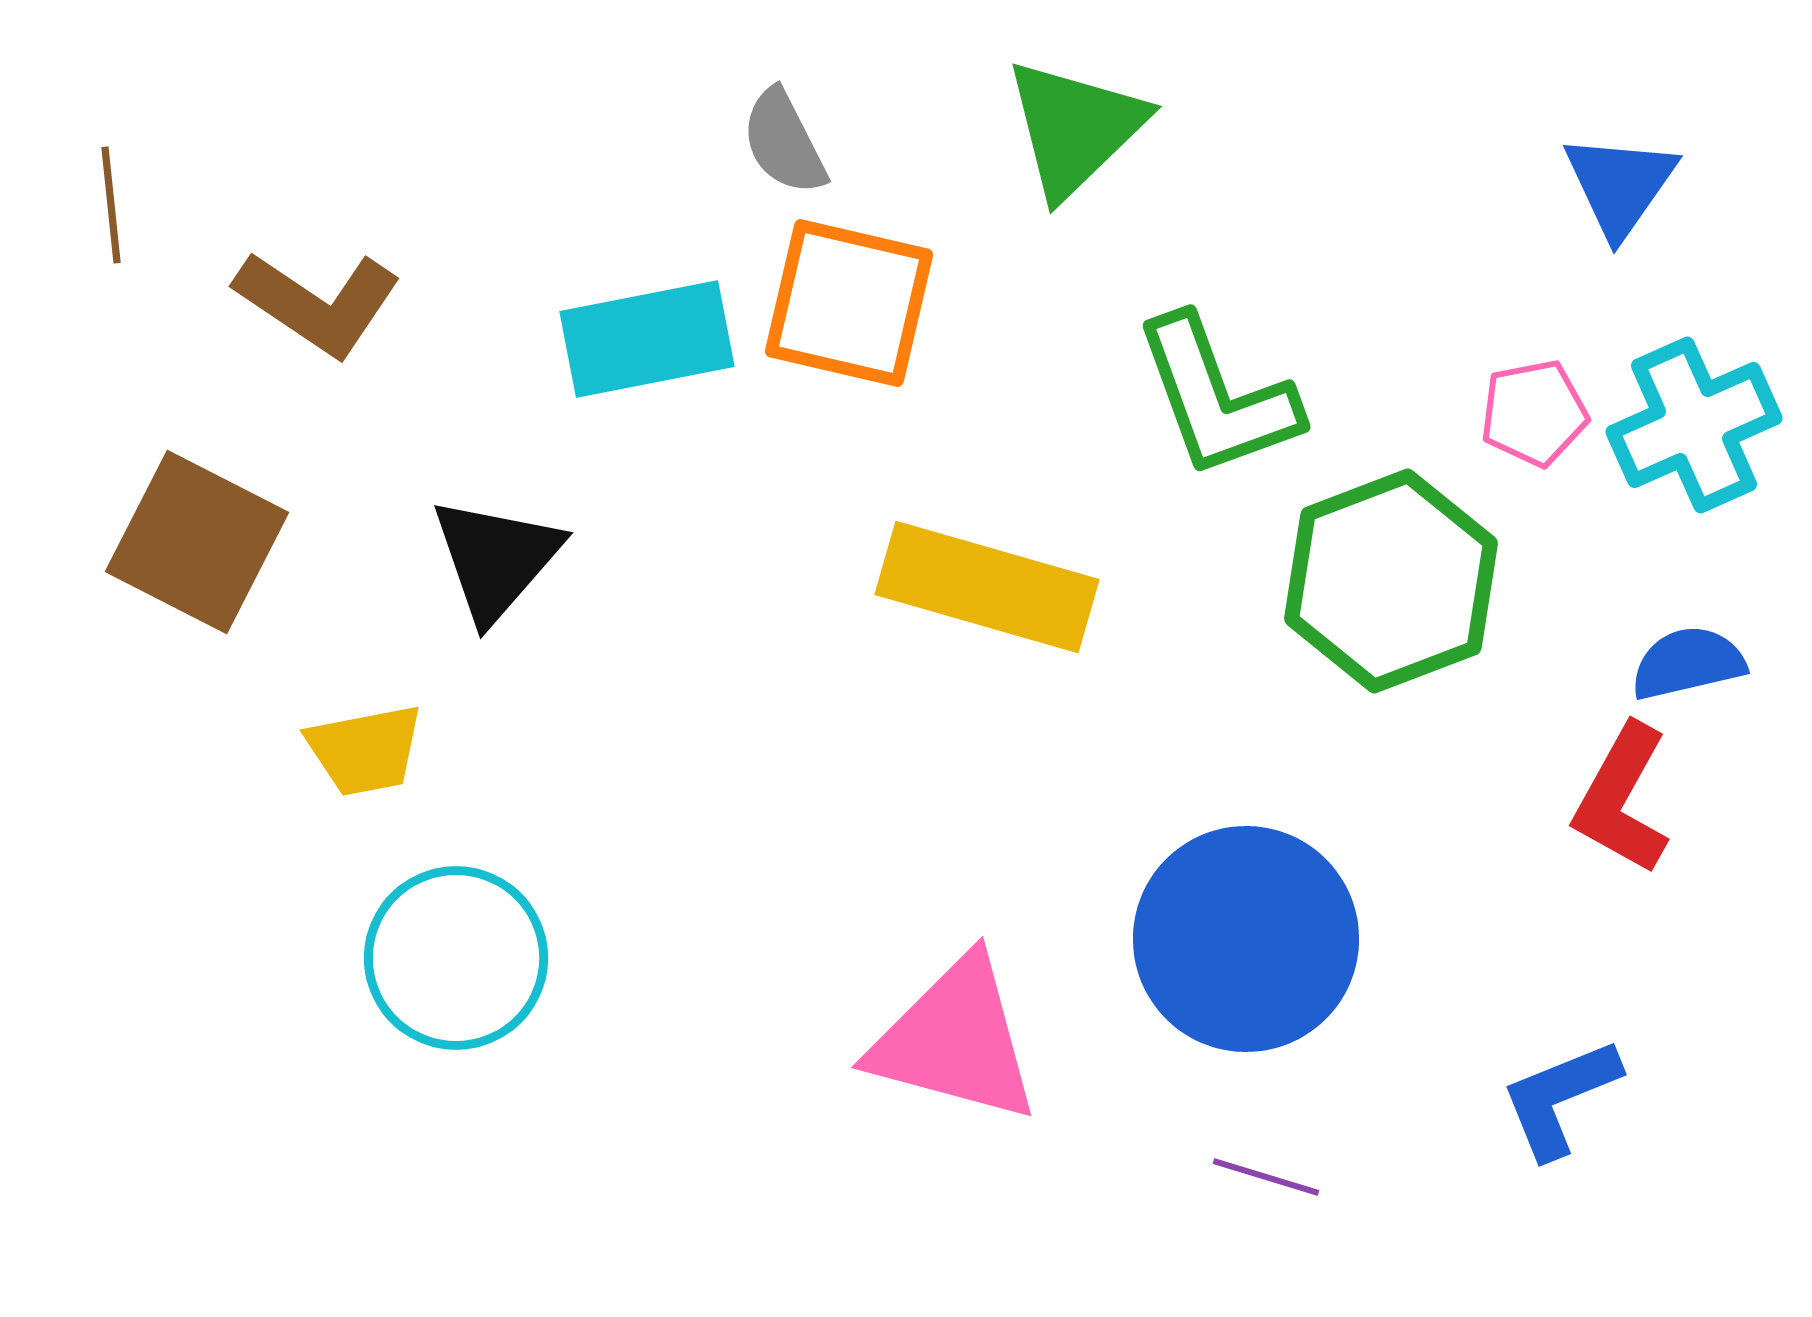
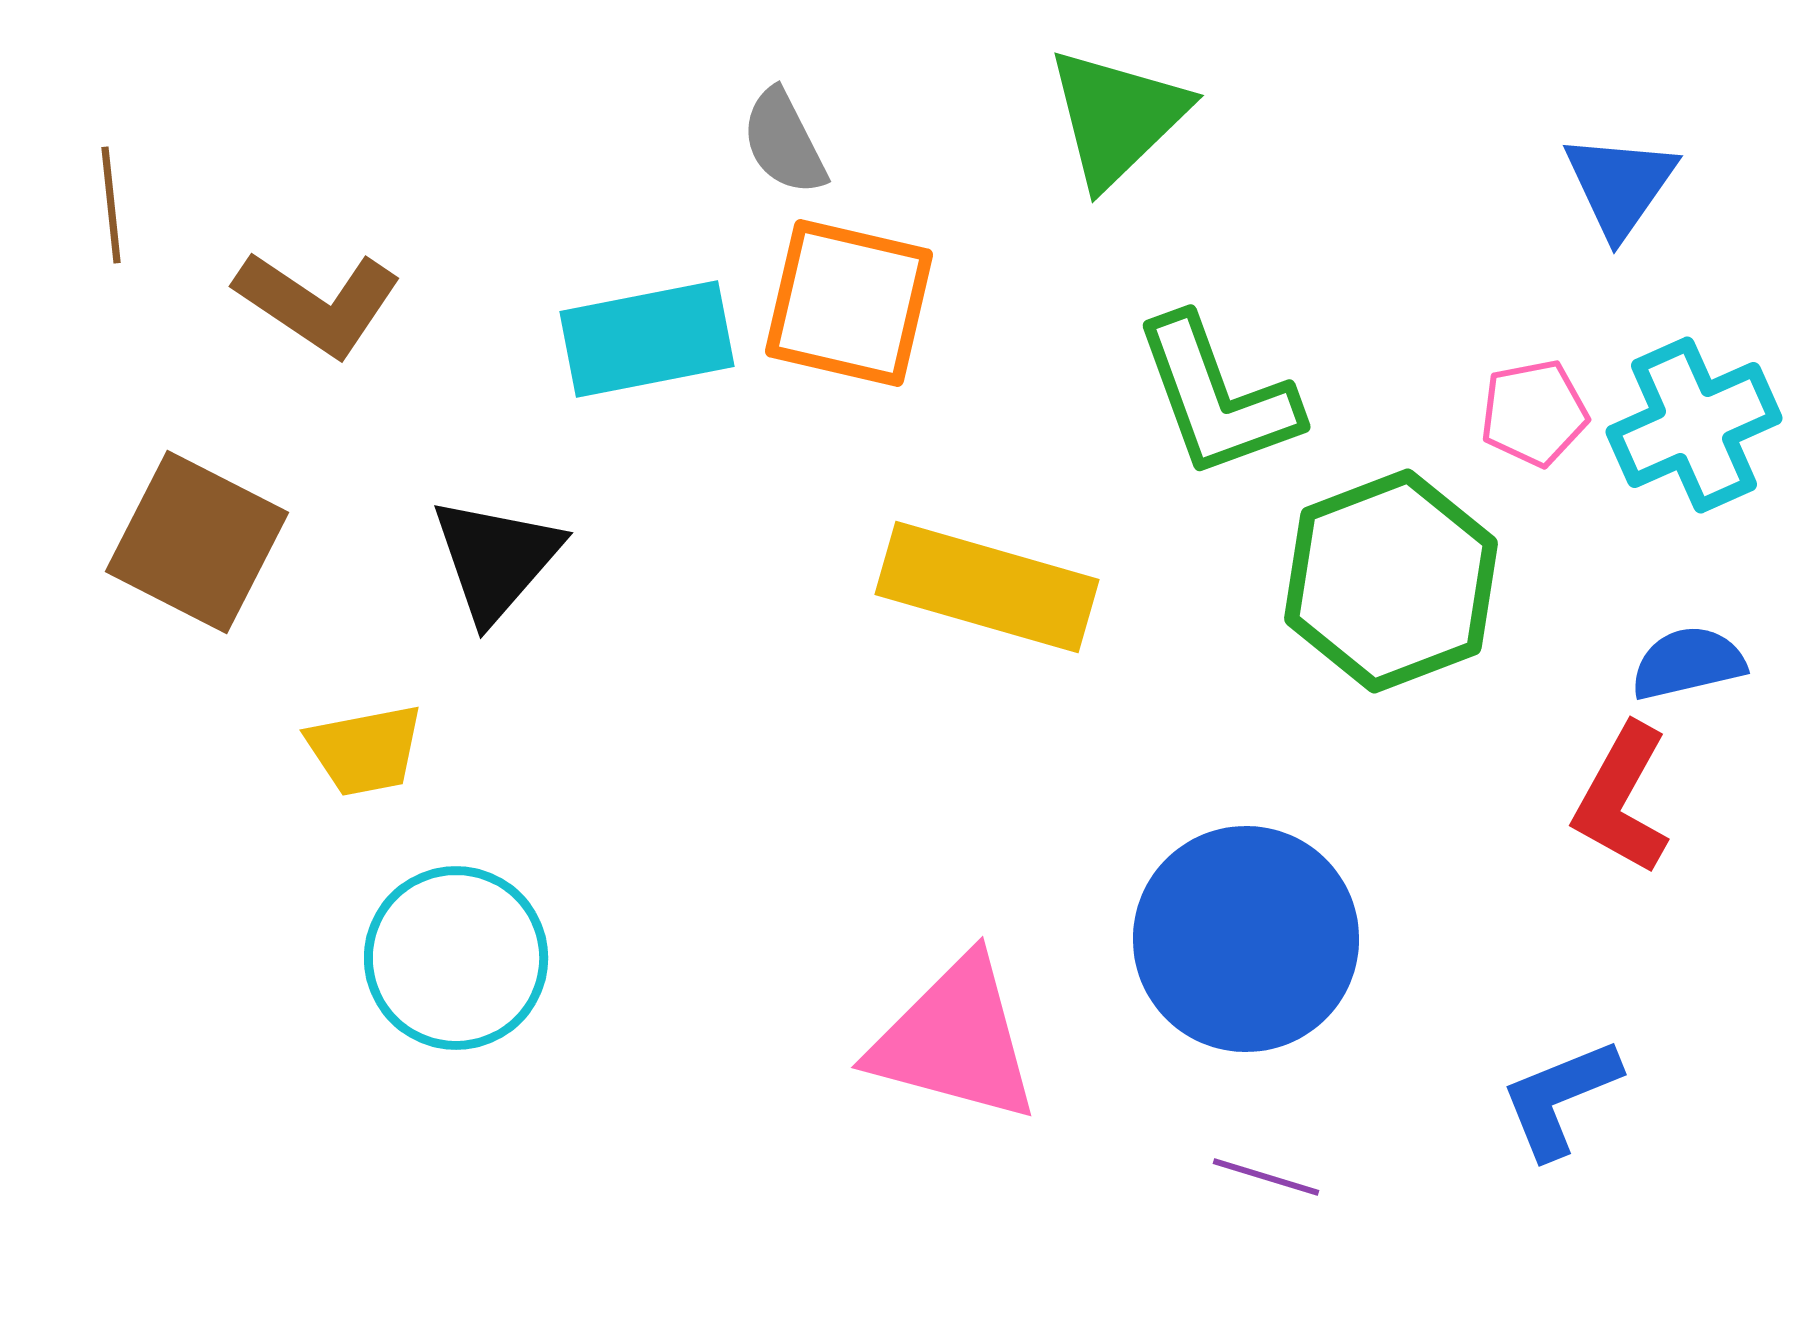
green triangle: moved 42 px right, 11 px up
